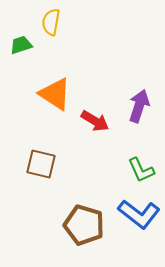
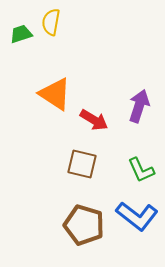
green trapezoid: moved 11 px up
red arrow: moved 1 px left, 1 px up
brown square: moved 41 px right
blue L-shape: moved 2 px left, 2 px down
